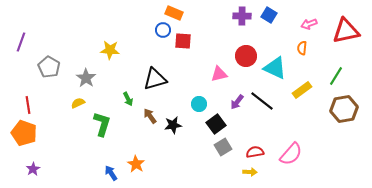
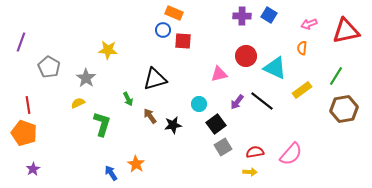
yellow star: moved 2 px left
